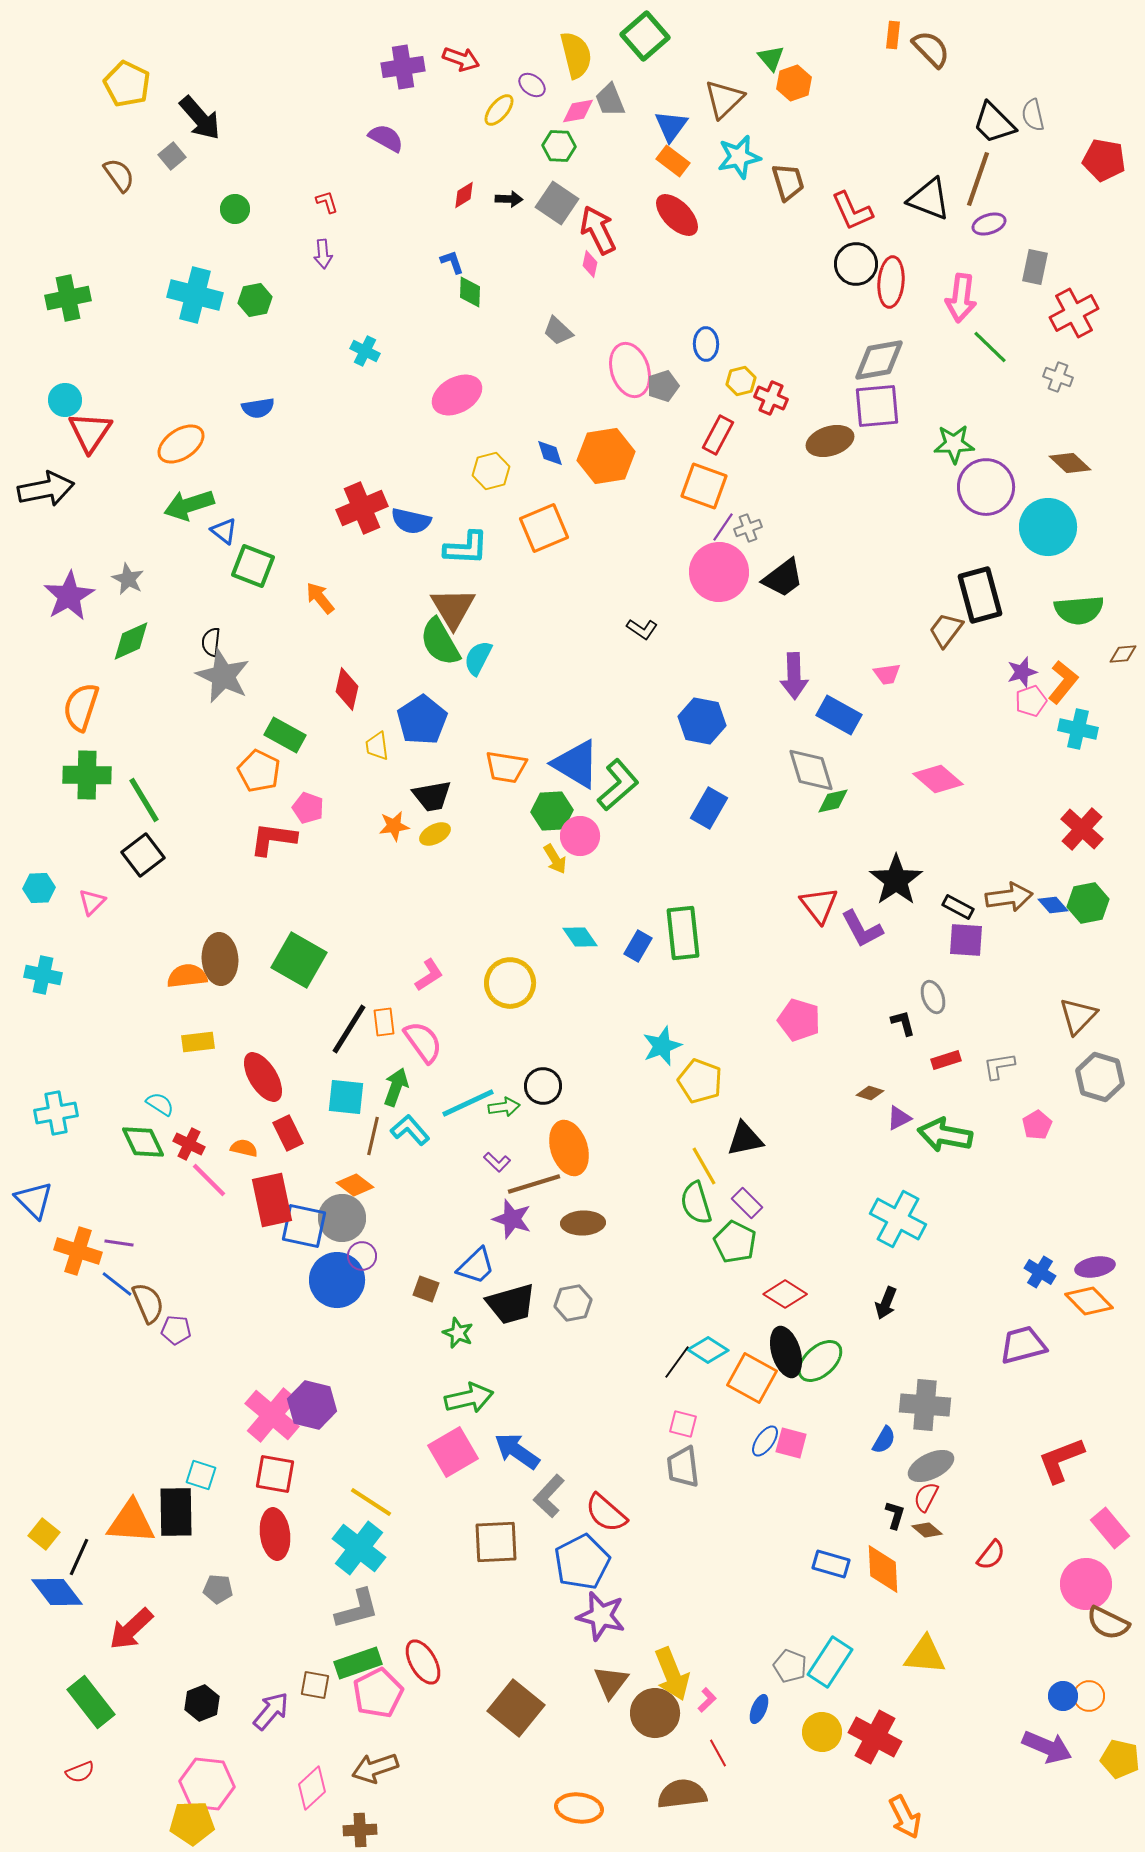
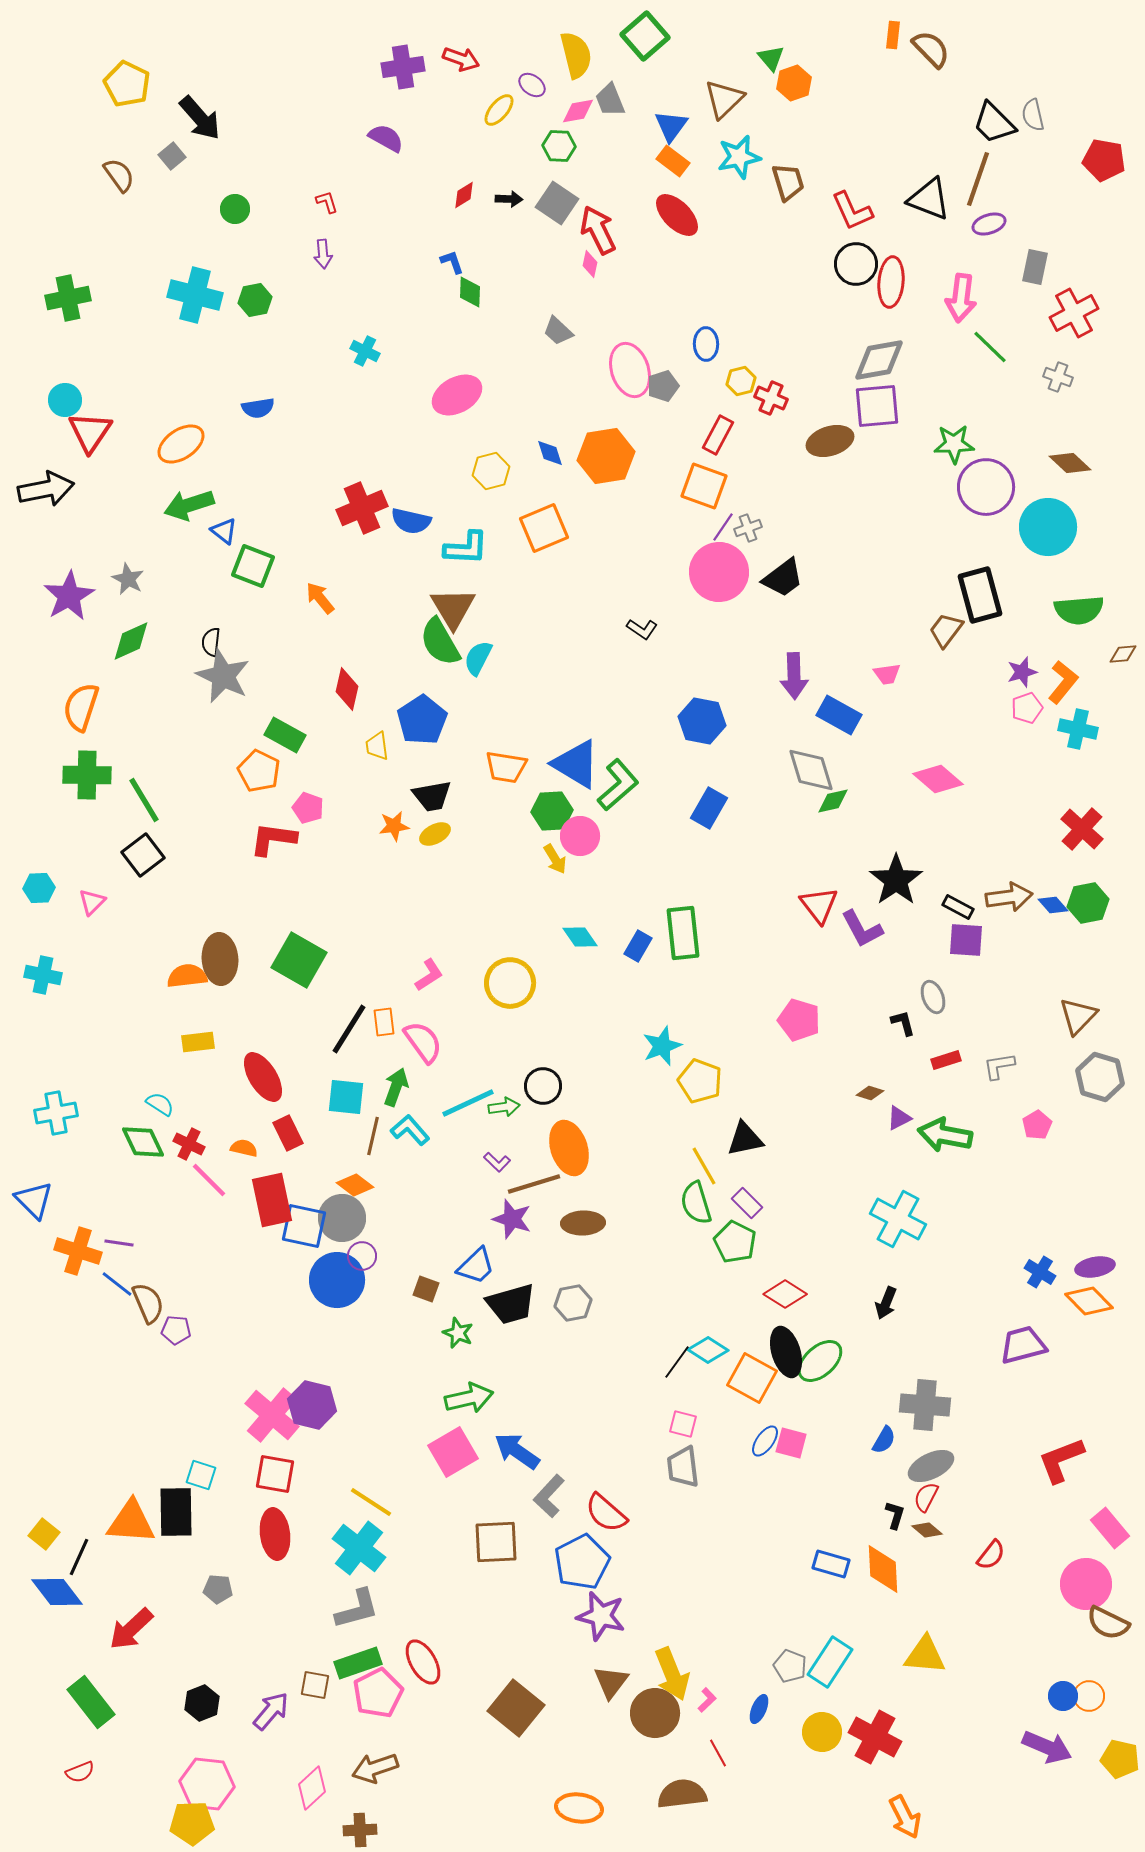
pink pentagon at (1031, 701): moved 4 px left, 7 px down
